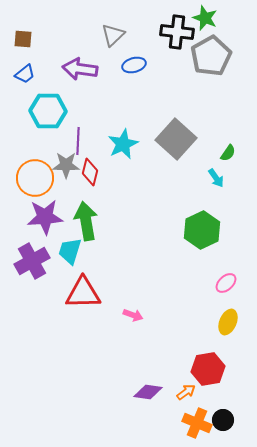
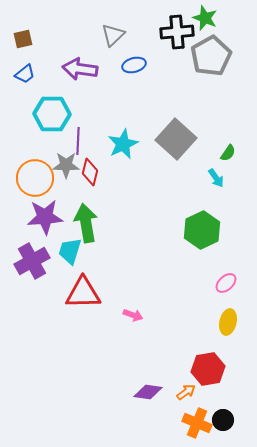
black cross: rotated 12 degrees counterclockwise
brown square: rotated 18 degrees counterclockwise
cyan hexagon: moved 4 px right, 3 px down
green arrow: moved 2 px down
yellow ellipse: rotated 10 degrees counterclockwise
